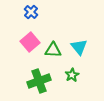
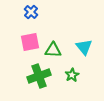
pink square: rotated 30 degrees clockwise
cyan triangle: moved 5 px right
green cross: moved 5 px up
